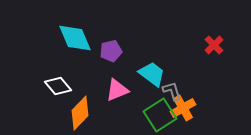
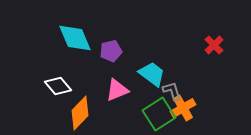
green square: moved 1 px left, 1 px up
